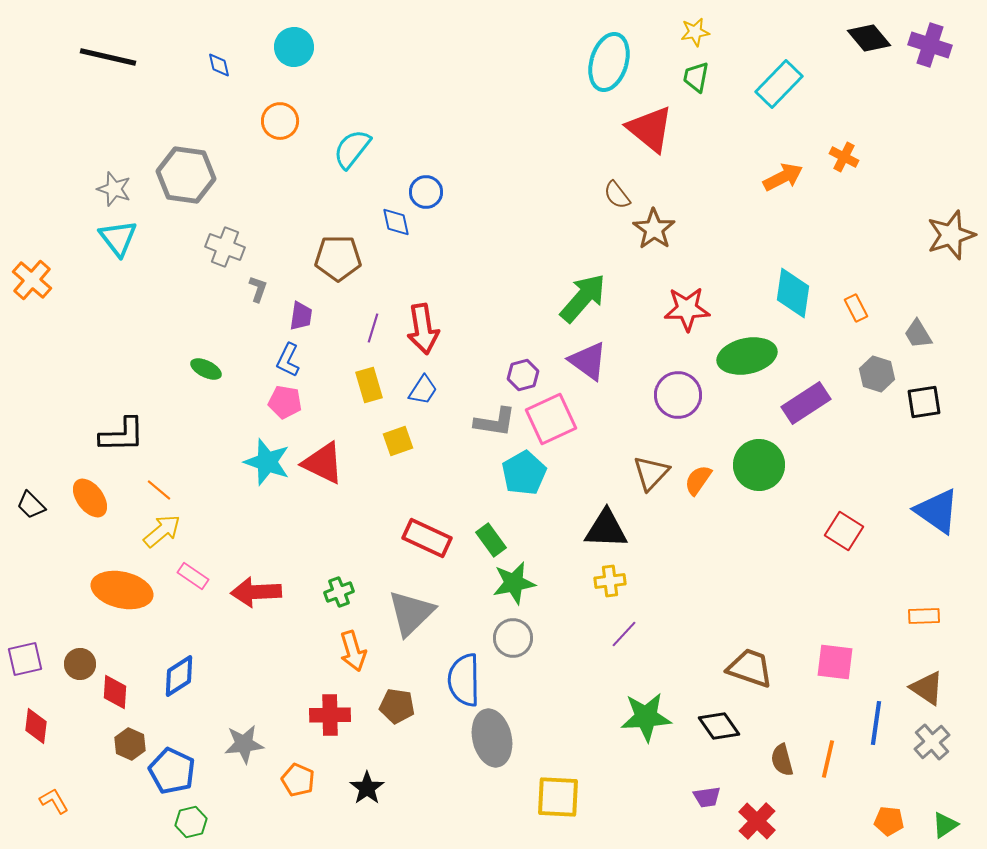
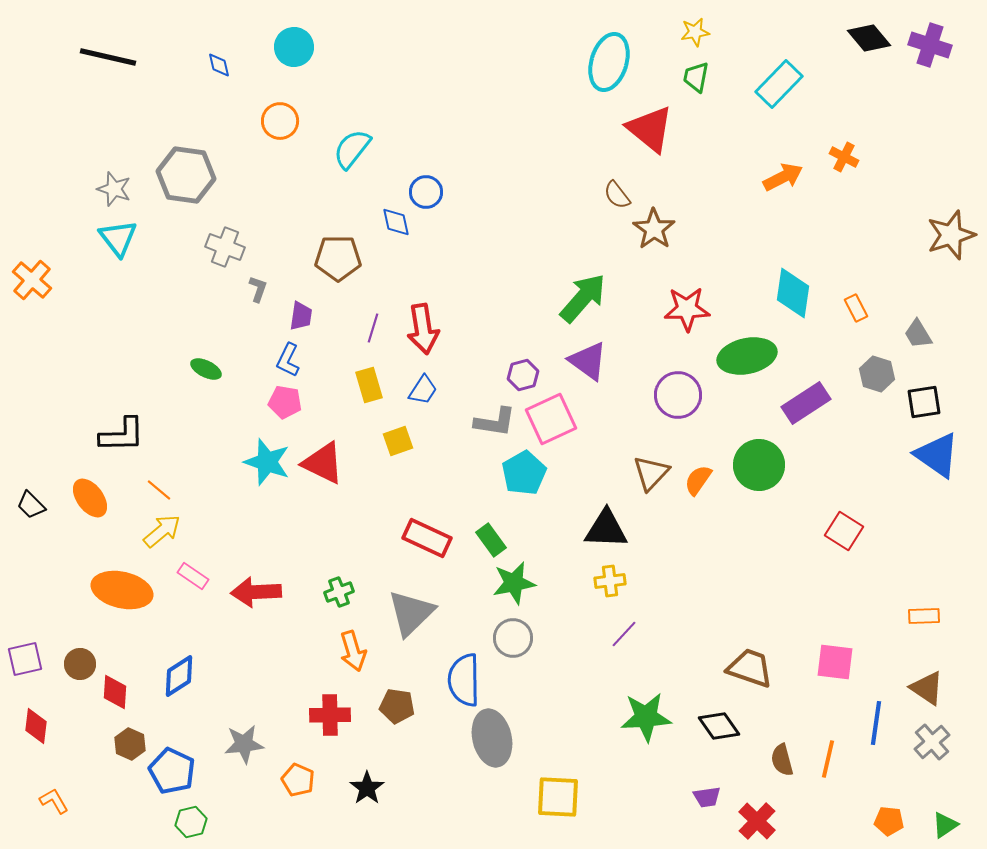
blue triangle at (937, 511): moved 56 px up
